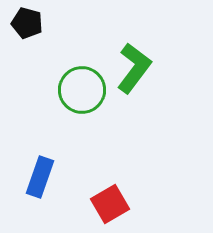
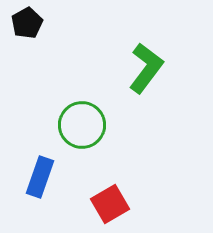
black pentagon: rotated 28 degrees clockwise
green L-shape: moved 12 px right
green circle: moved 35 px down
